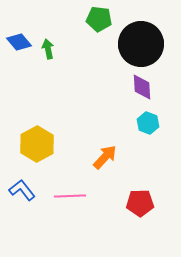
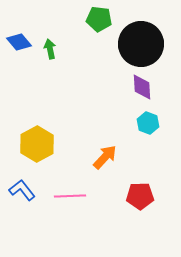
green arrow: moved 2 px right
red pentagon: moved 7 px up
